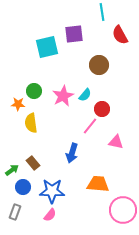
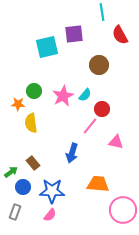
green arrow: moved 1 px left, 2 px down
